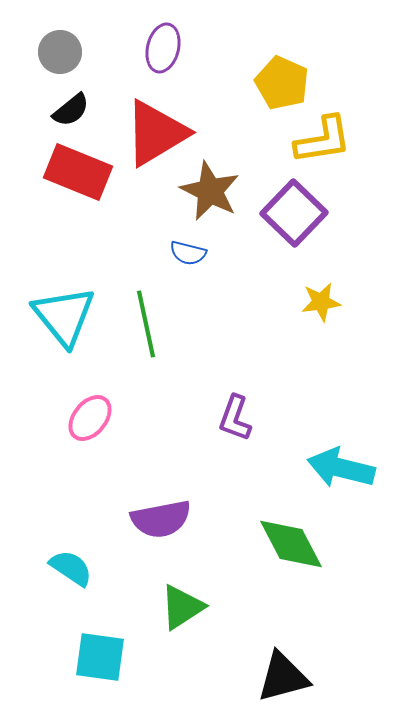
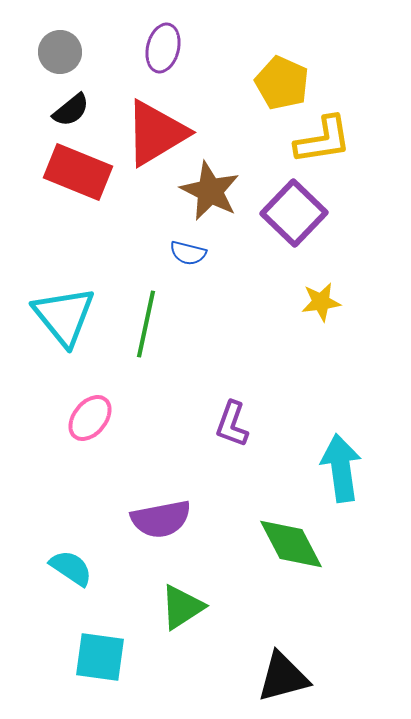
green line: rotated 24 degrees clockwise
purple L-shape: moved 3 px left, 6 px down
cyan arrow: rotated 68 degrees clockwise
